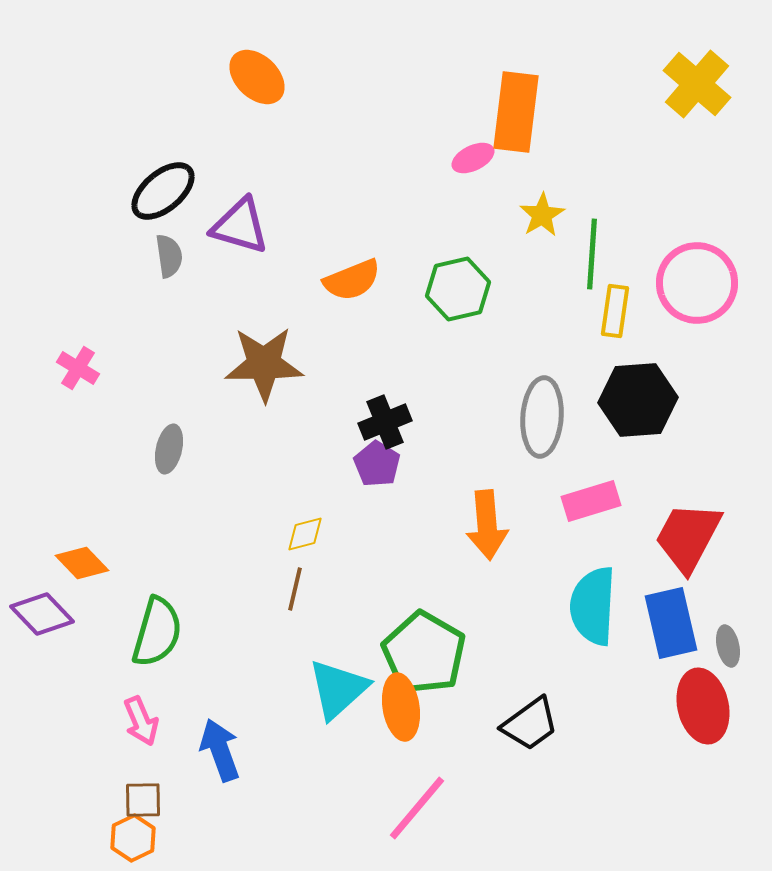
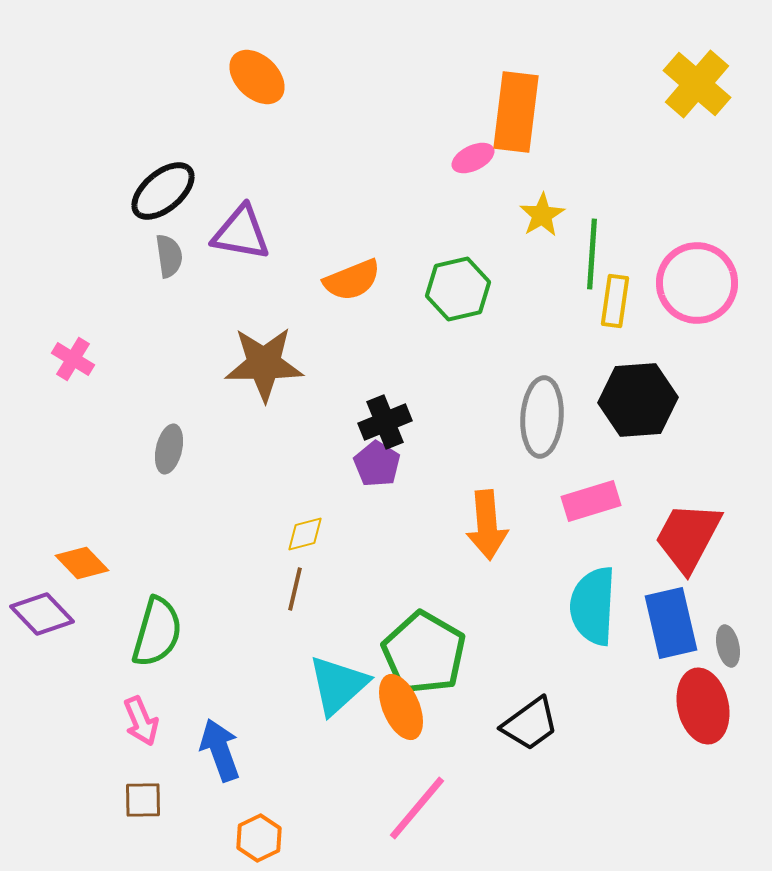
purple triangle at (240, 226): moved 1 px right, 7 px down; rotated 6 degrees counterclockwise
yellow rectangle at (615, 311): moved 10 px up
pink cross at (78, 368): moved 5 px left, 9 px up
cyan triangle at (338, 689): moved 4 px up
orange ellipse at (401, 707): rotated 14 degrees counterclockwise
orange hexagon at (133, 838): moved 126 px right
